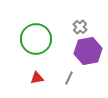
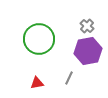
gray cross: moved 7 px right, 1 px up
green circle: moved 3 px right
red triangle: moved 5 px down
